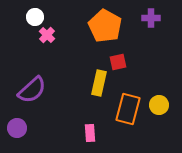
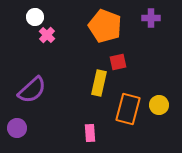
orange pentagon: rotated 8 degrees counterclockwise
